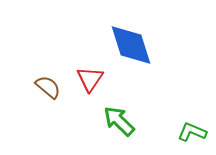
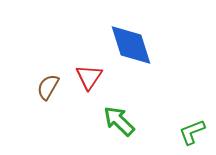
red triangle: moved 1 px left, 2 px up
brown semicircle: rotated 100 degrees counterclockwise
green L-shape: rotated 44 degrees counterclockwise
